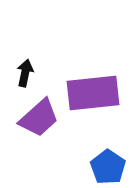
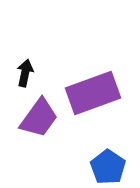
purple rectangle: rotated 14 degrees counterclockwise
purple trapezoid: rotated 12 degrees counterclockwise
